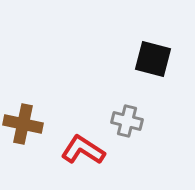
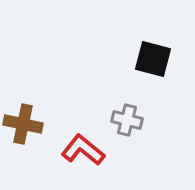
gray cross: moved 1 px up
red L-shape: rotated 6 degrees clockwise
